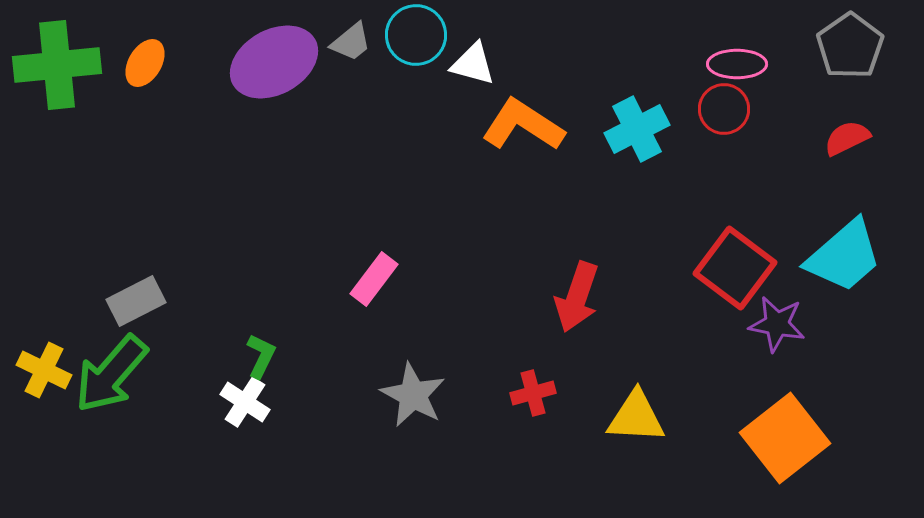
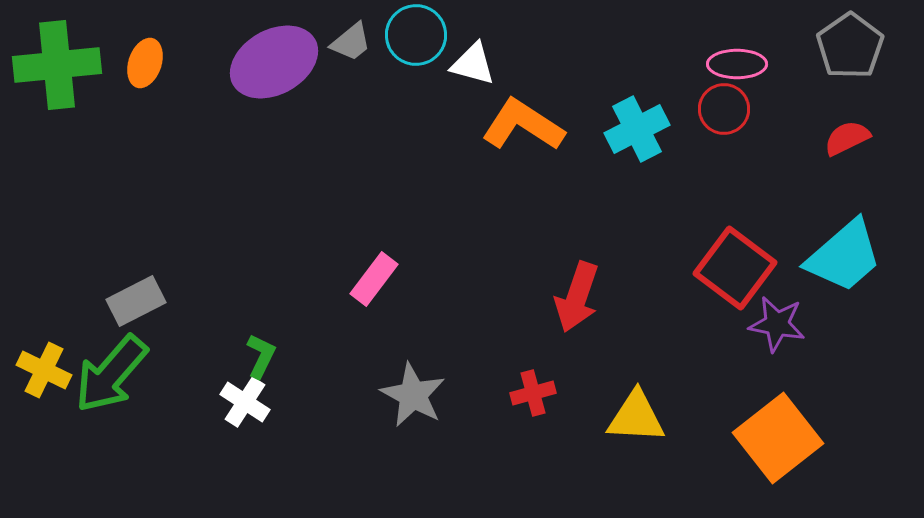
orange ellipse: rotated 12 degrees counterclockwise
orange square: moved 7 px left
